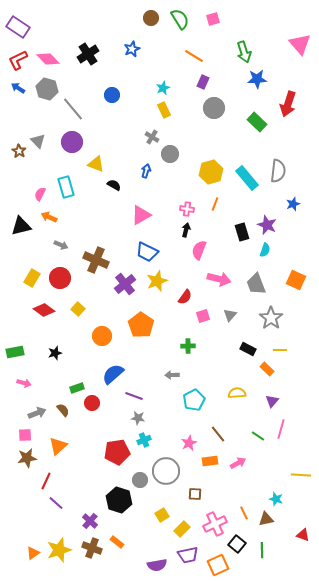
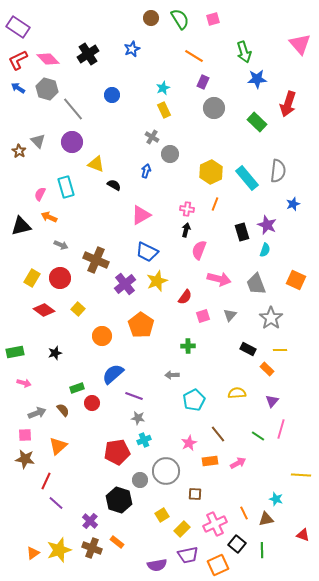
yellow hexagon at (211, 172): rotated 10 degrees counterclockwise
brown star at (27, 458): moved 2 px left, 1 px down; rotated 18 degrees clockwise
